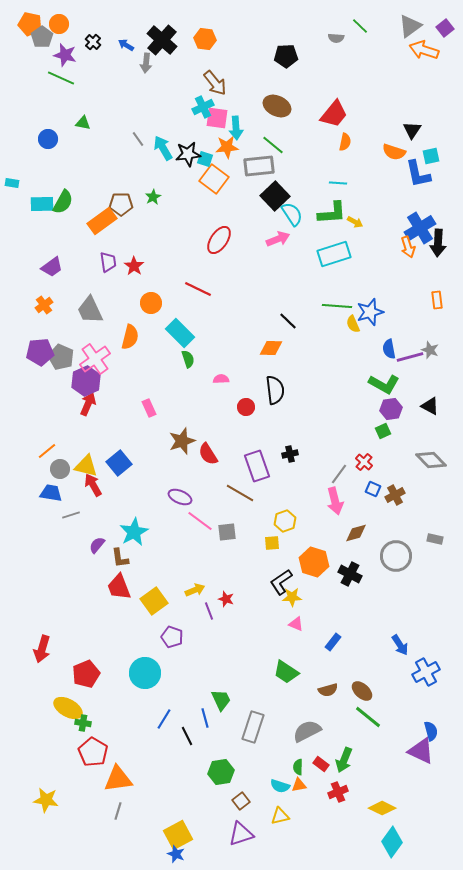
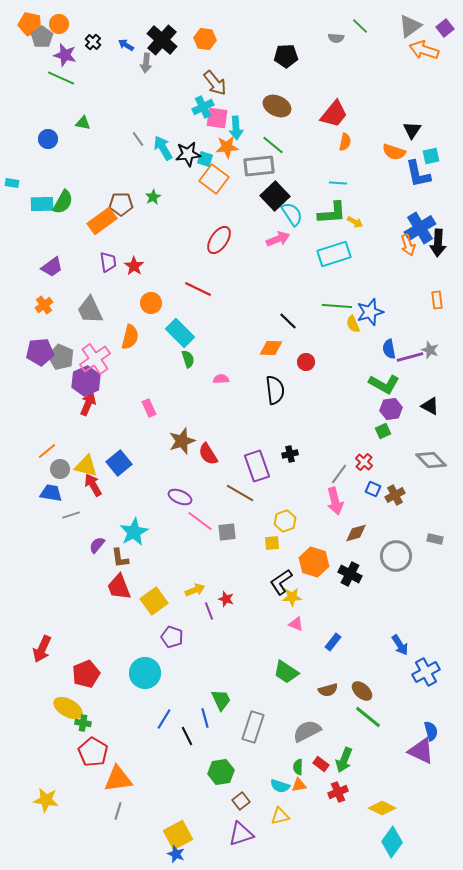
orange arrow at (408, 247): moved 2 px up
red circle at (246, 407): moved 60 px right, 45 px up
red arrow at (42, 649): rotated 8 degrees clockwise
